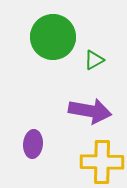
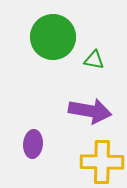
green triangle: rotated 40 degrees clockwise
